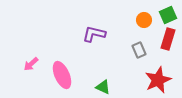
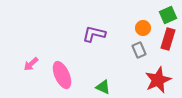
orange circle: moved 1 px left, 8 px down
